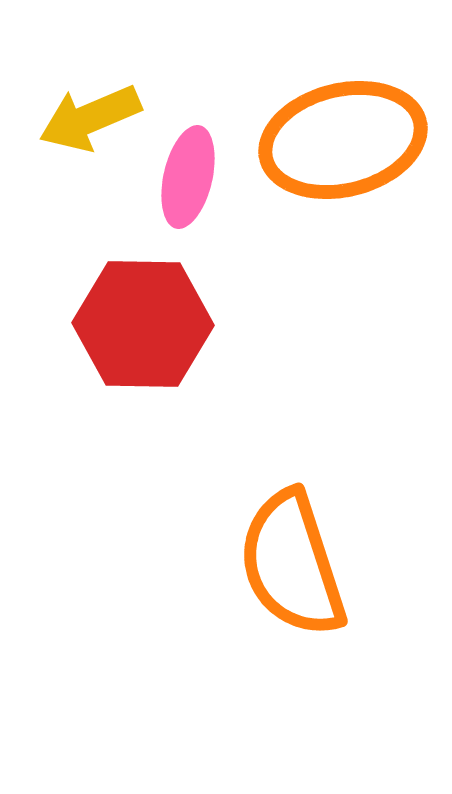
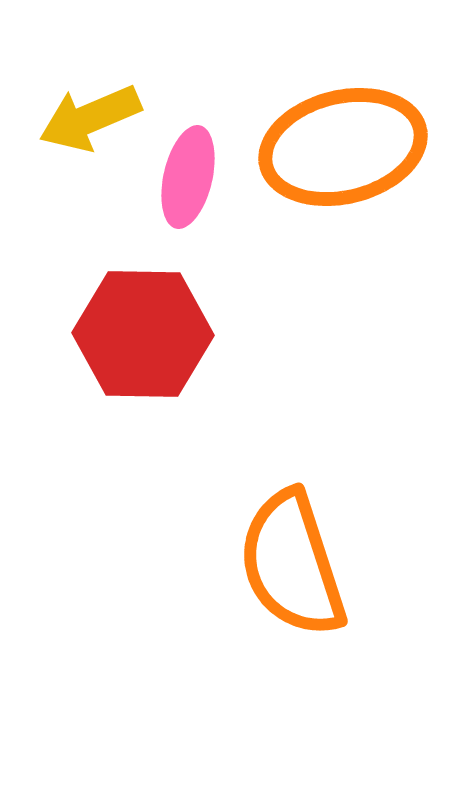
orange ellipse: moved 7 px down
red hexagon: moved 10 px down
